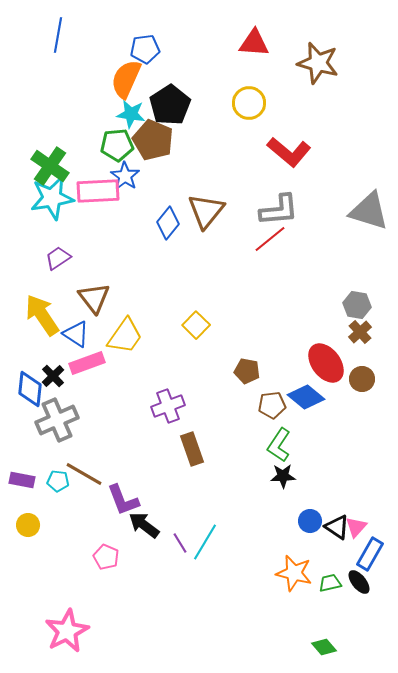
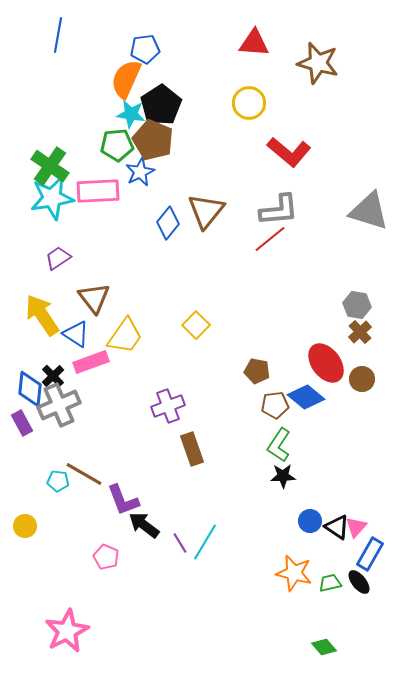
black pentagon at (170, 105): moved 9 px left
blue star at (125, 176): moved 15 px right, 4 px up; rotated 12 degrees clockwise
pink rectangle at (87, 363): moved 4 px right, 1 px up
brown pentagon at (247, 371): moved 10 px right
brown pentagon at (272, 405): moved 3 px right
gray cross at (57, 420): moved 2 px right, 15 px up
purple rectangle at (22, 480): moved 57 px up; rotated 50 degrees clockwise
yellow circle at (28, 525): moved 3 px left, 1 px down
